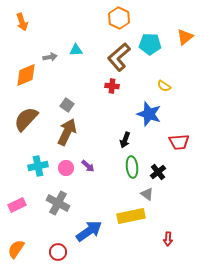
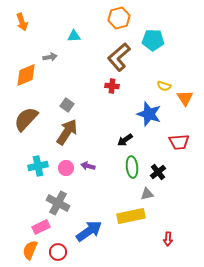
orange hexagon: rotated 20 degrees clockwise
orange triangle: moved 61 px down; rotated 24 degrees counterclockwise
cyan pentagon: moved 3 px right, 4 px up
cyan triangle: moved 2 px left, 14 px up
yellow semicircle: rotated 16 degrees counterclockwise
brown arrow: rotated 8 degrees clockwise
black arrow: rotated 35 degrees clockwise
purple arrow: rotated 152 degrees clockwise
gray triangle: rotated 48 degrees counterclockwise
pink rectangle: moved 24 px right, 22 px down
orange semicircle: moved 14 px right, 1 px down; rotated 12 degrees counterclockwise
